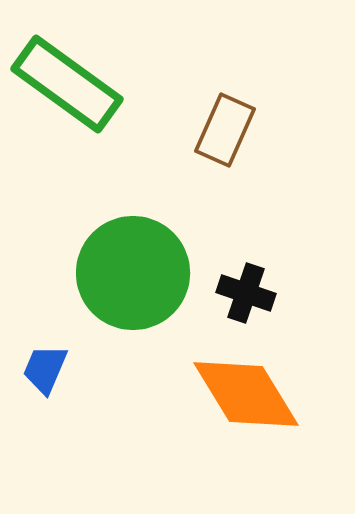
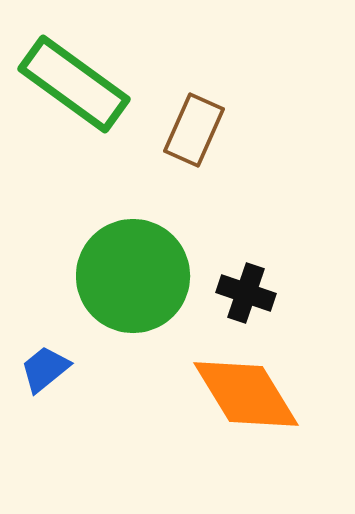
green rectangle: moved 7 px right
brown rectangle: moved 31 px left
green circle: moved 3 px down
blue trapezoid: rotated 28 degrees clockwise
